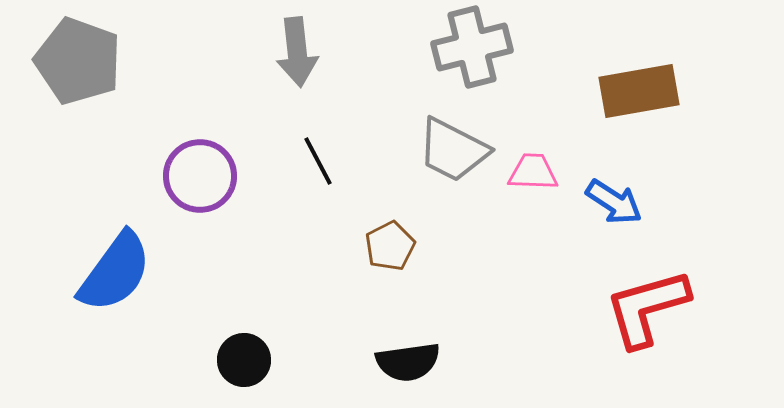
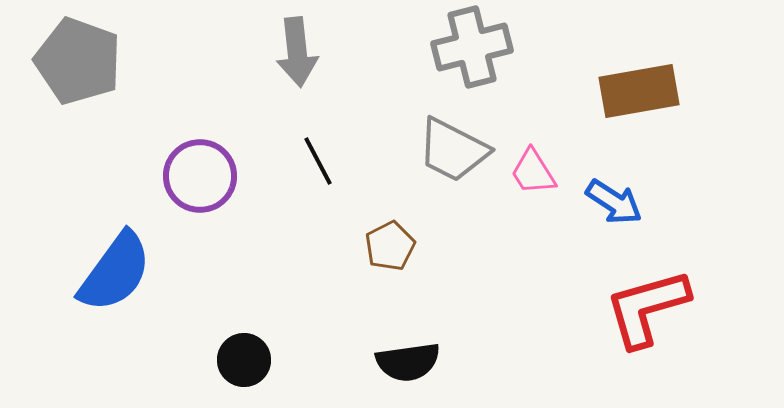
pink trapezoid: rotated 124 degrees counterclockwise
